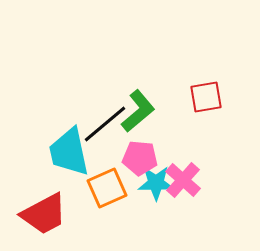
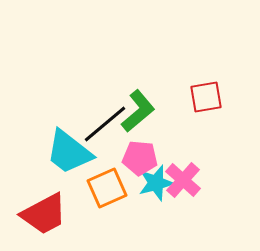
cyan trapezoid: rotated 40 degrees counterclockwise
cyan star: rotated 15 degrees counterclockwise
